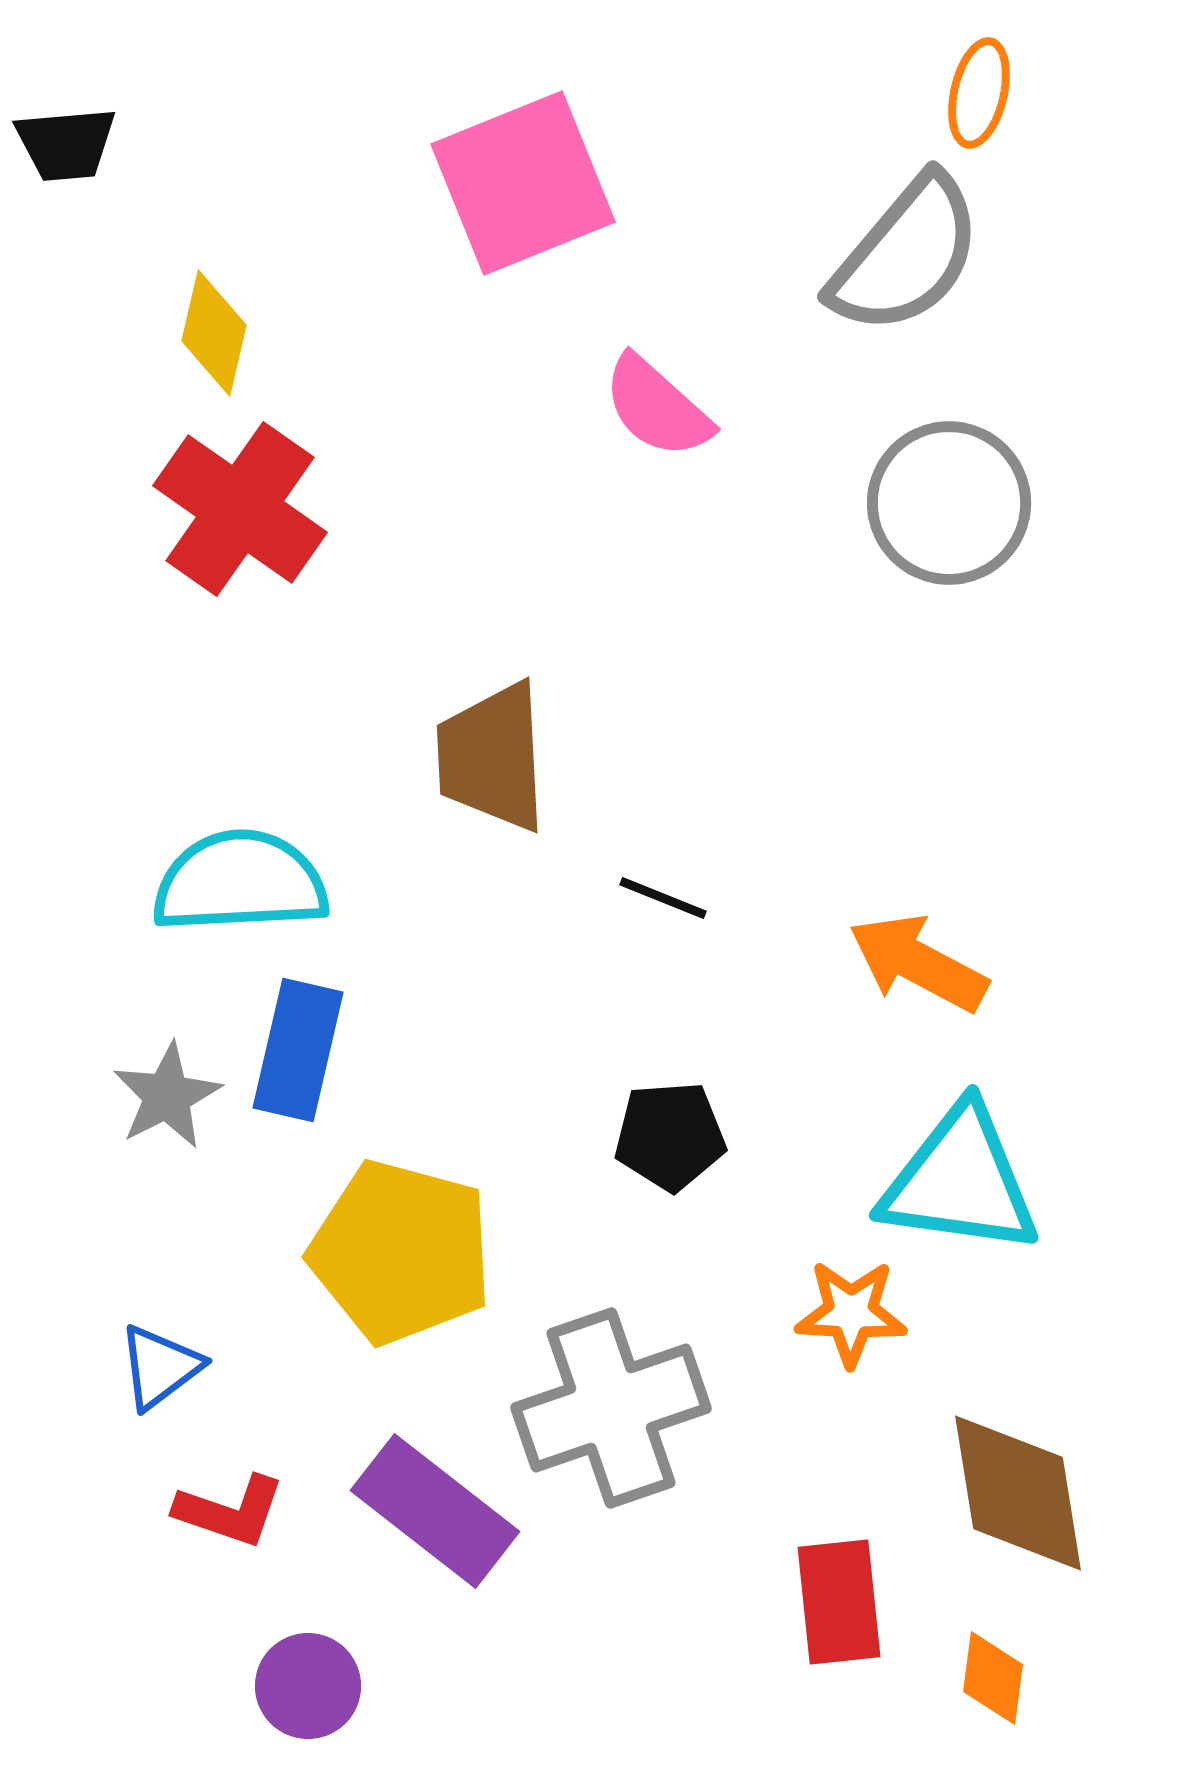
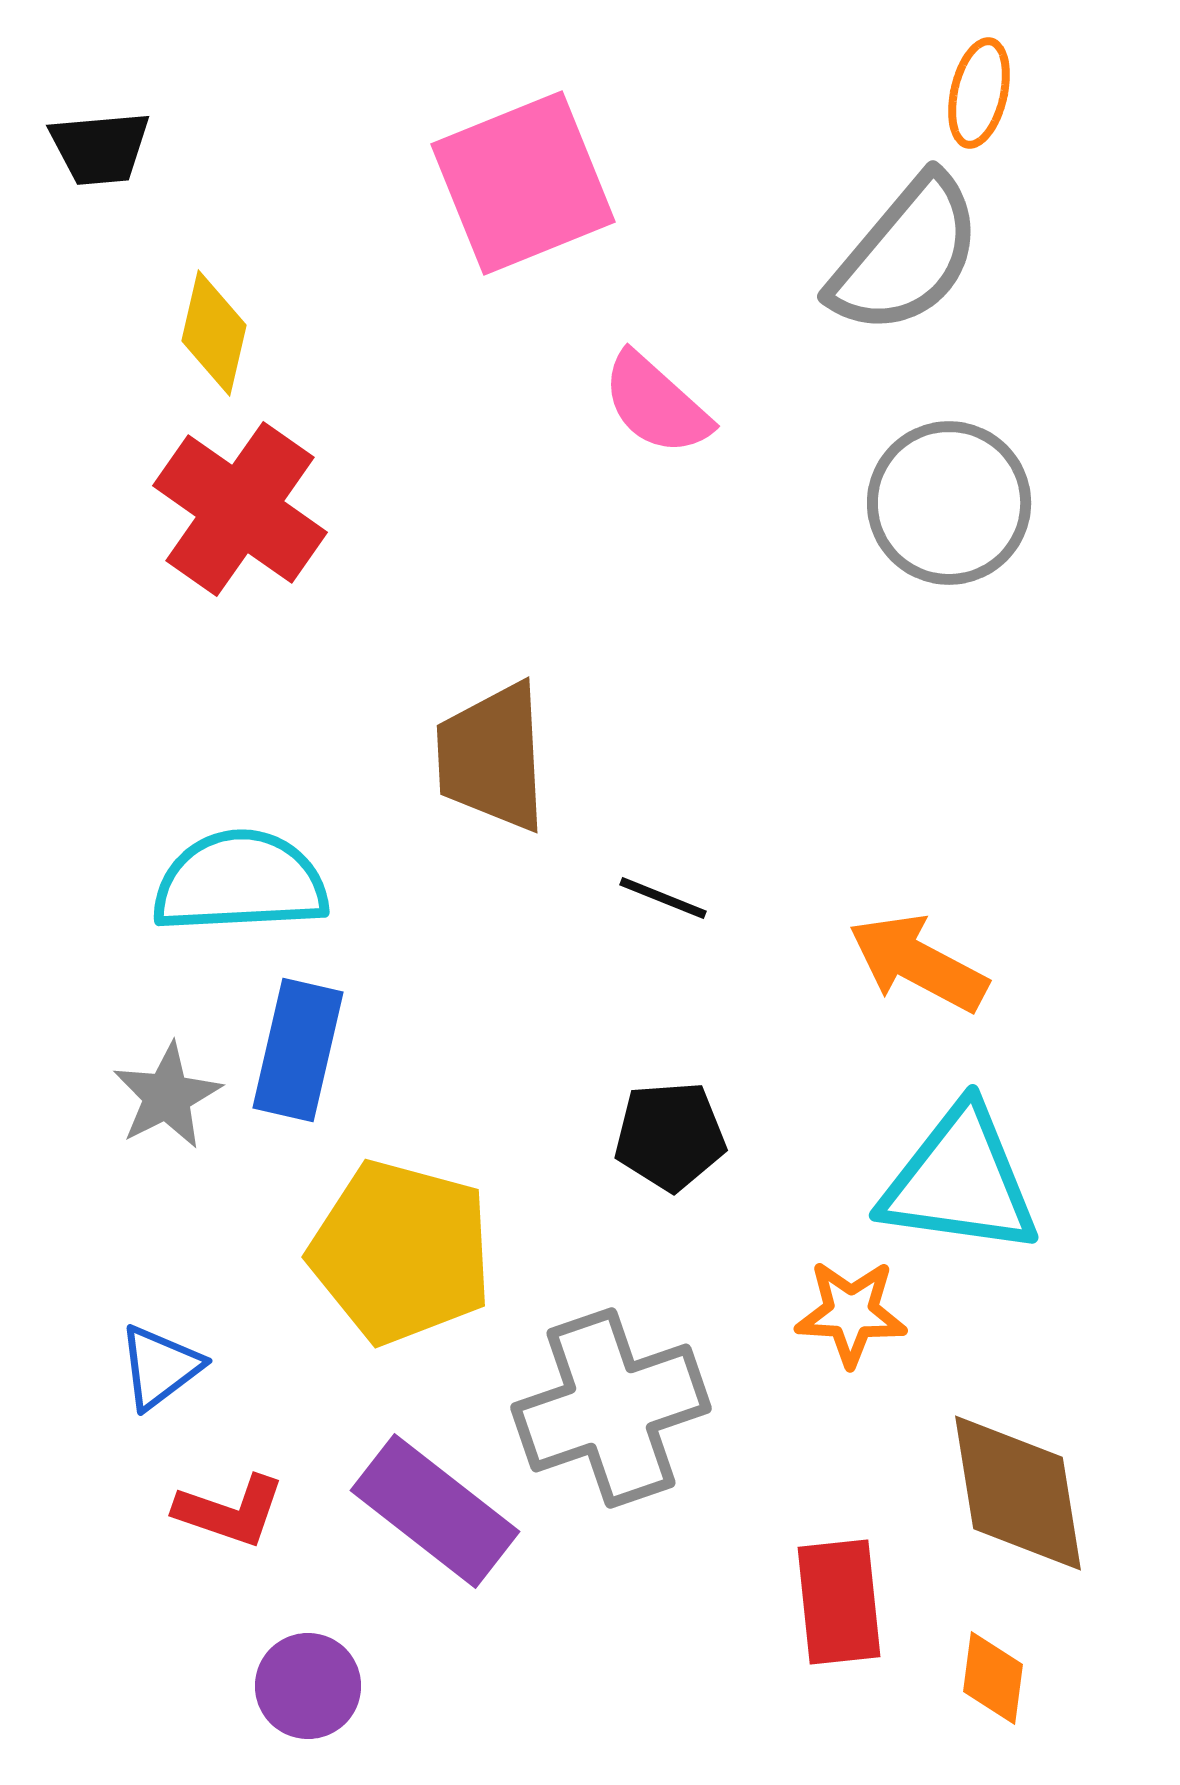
black trapezoid: moved 34 px right, 4 px down
pink semicircle: moved 1 px left, 3 px up
